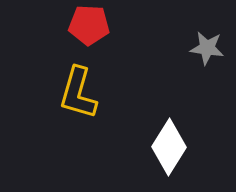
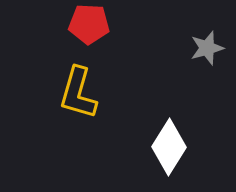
red pentagon: moved 1 px up
gray star: rotated 24 degrees counterclockwise
